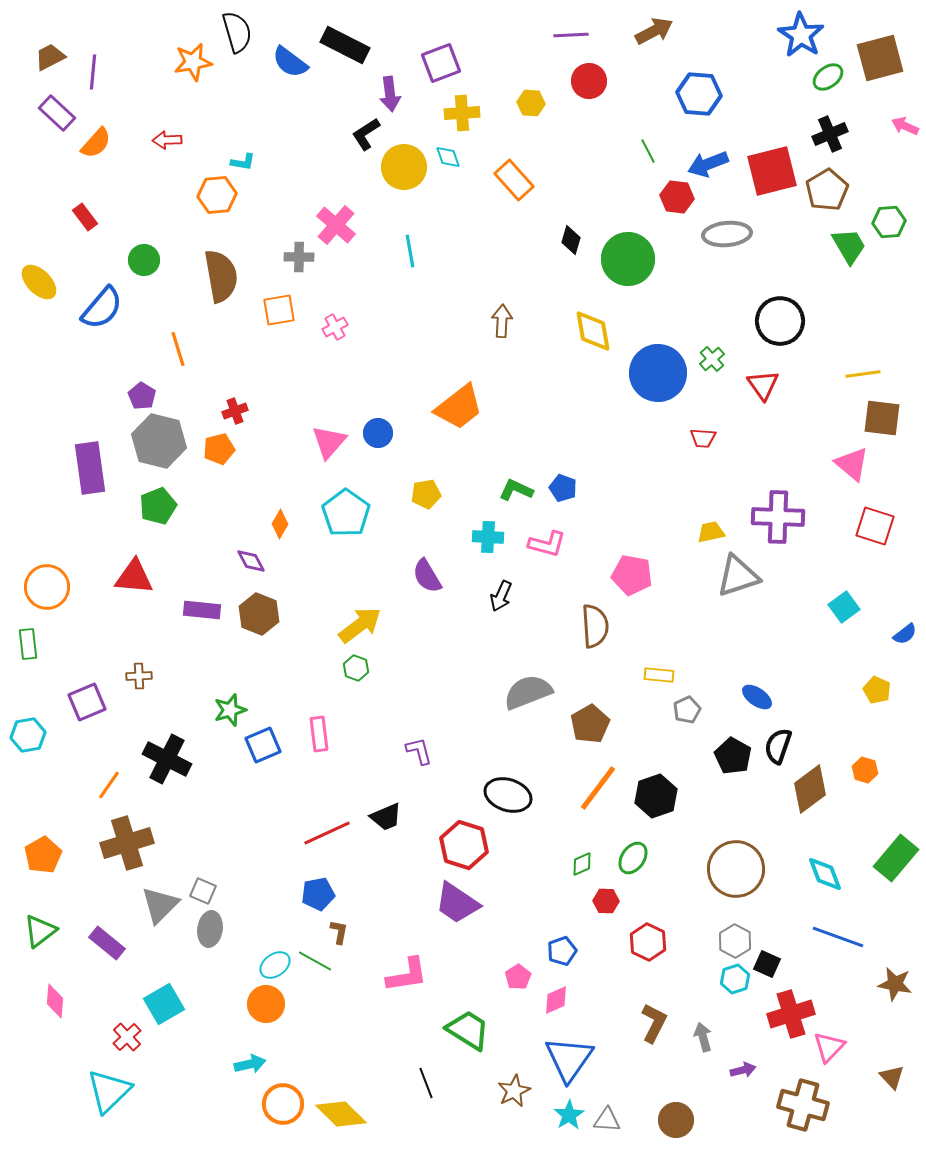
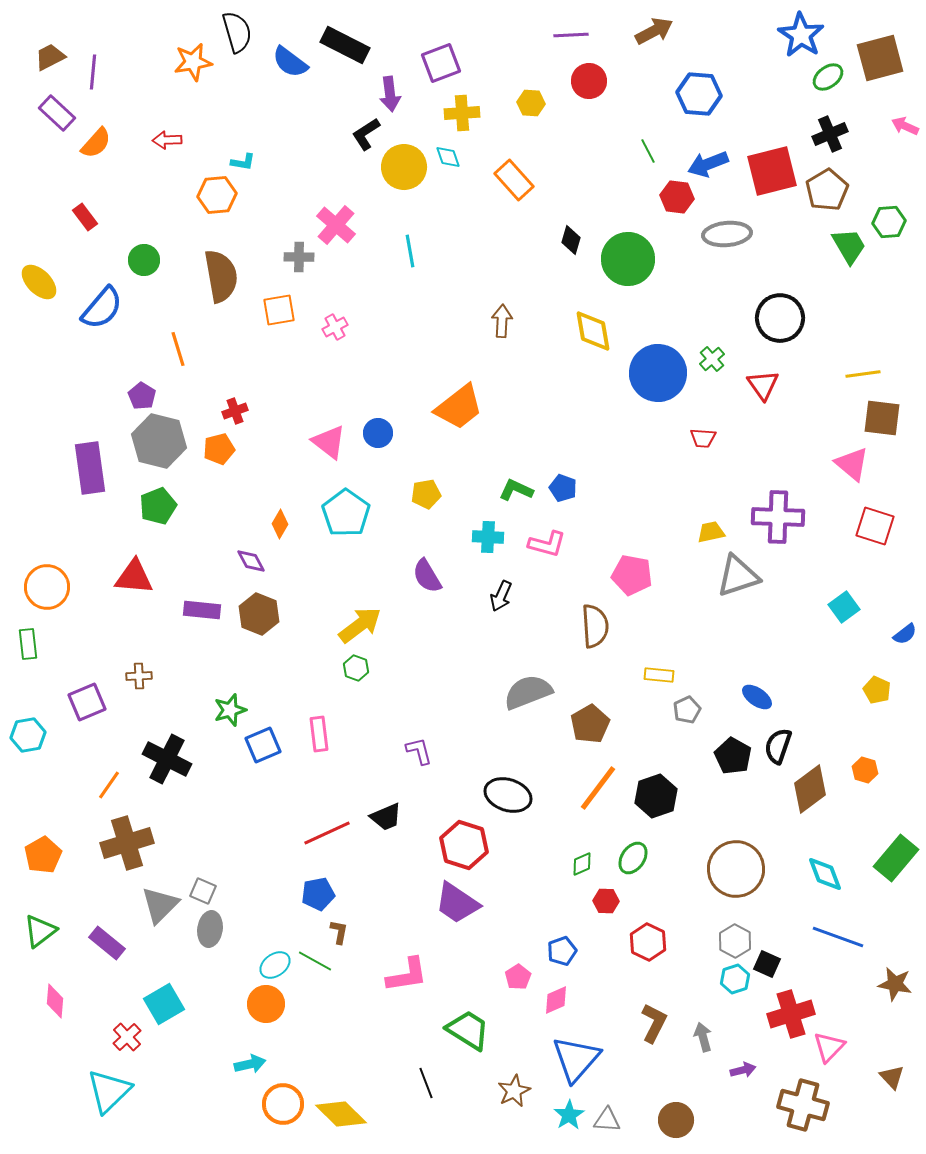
black circle at (780, 321): moved 3 px up
pink triangle at (329, 442): rotated 33 degrees counterclockwise
blue triangle at (569, 1059): moved 7 px right; rotated 6 degrees clockwise
